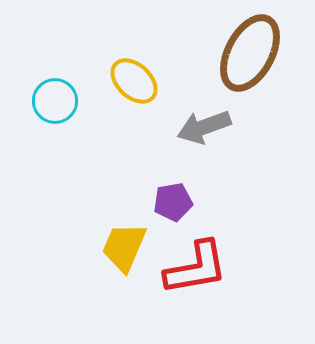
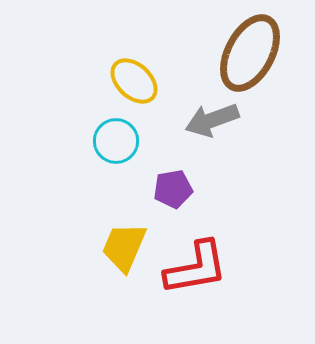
cyan circle: moved 61 px right, 40 px down
gray arrow: moved 8 px right, 7 px up
purple pentagon: moved 13 px up
